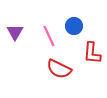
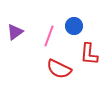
purple triangle: rotated 24 degrees clockwise
pink line: rotated 45 degrees clockwise
red L-shape: moved 3 px left, 1 px down
